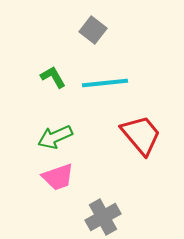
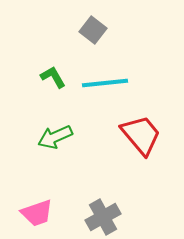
pink trapezoid: moved 21 px left, 36 px down
